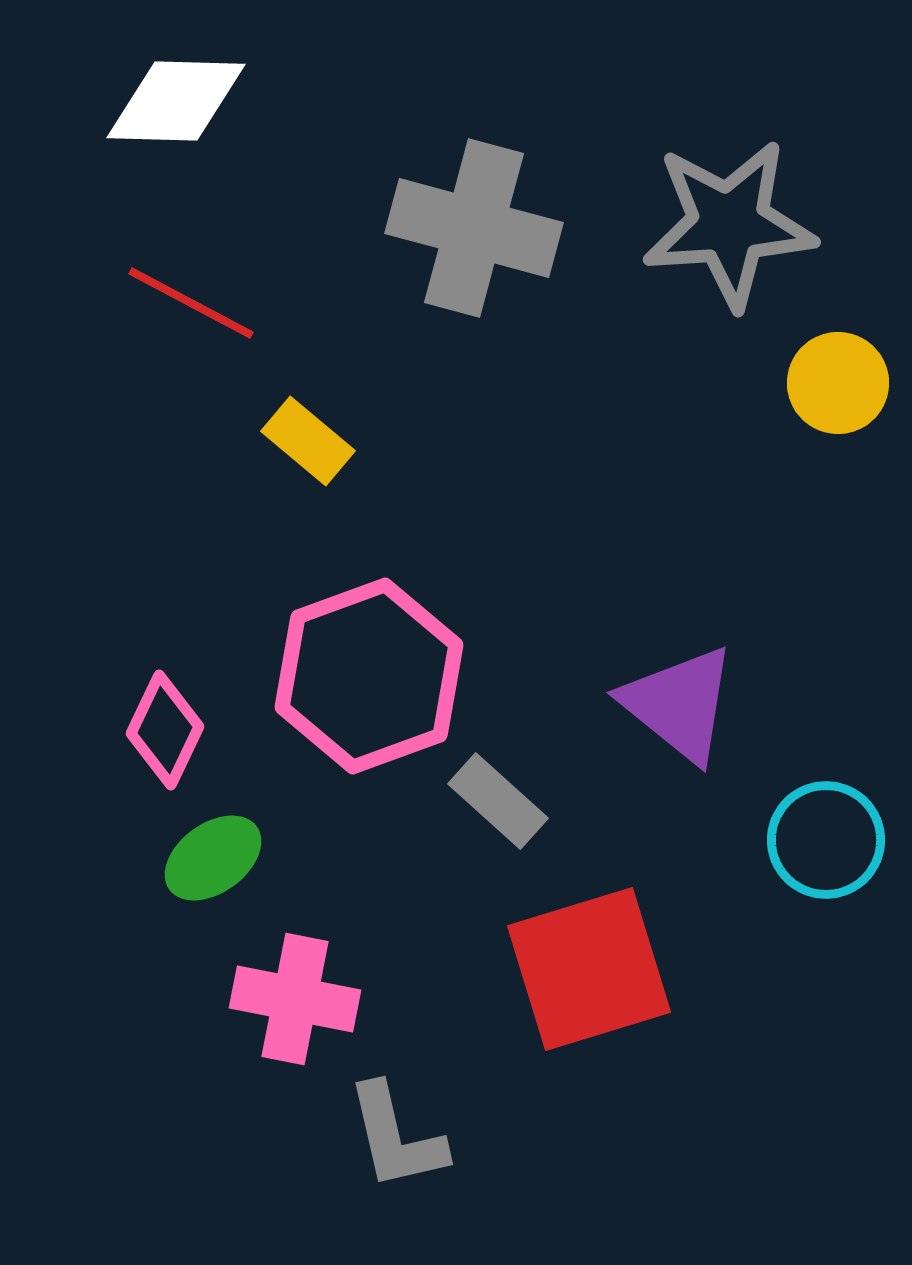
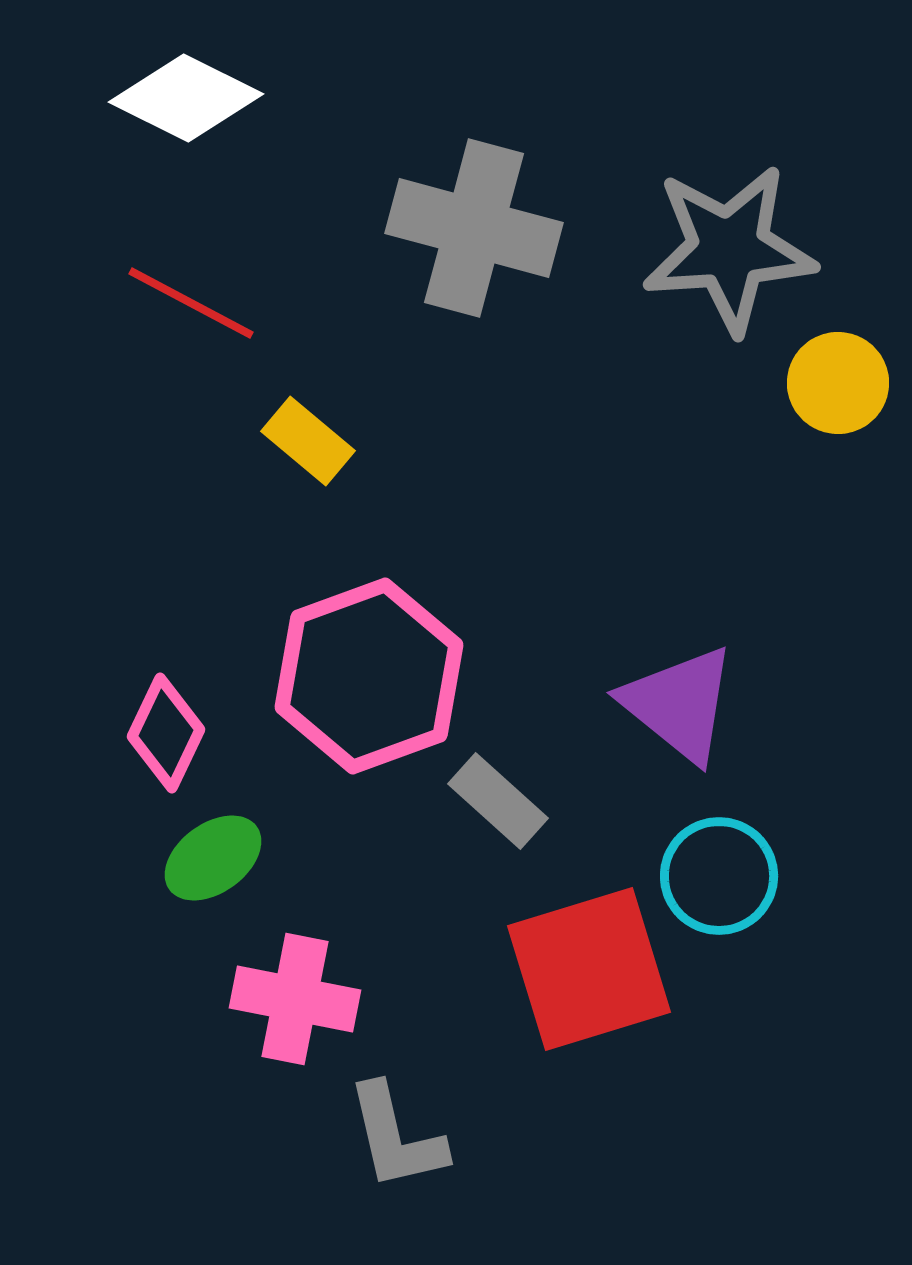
white diamond: moved 10 px right, 3 px up; rotated 25 degrees clockwise
gray star: moved 25 px down
pink diamond: moved 1 px right, 3 px down
cyan circle: moved 107 px left, 36 px down
